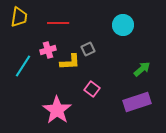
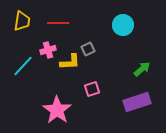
yellow trapezoid: moved 3 px right, 4 px down
cyan line: rotated 10 degrees clockwise
pink square: rotated 35 degrees clockwise
